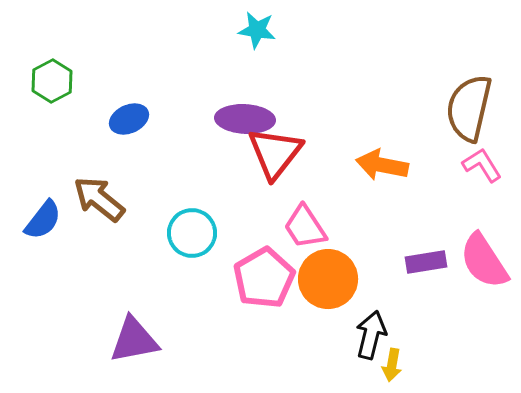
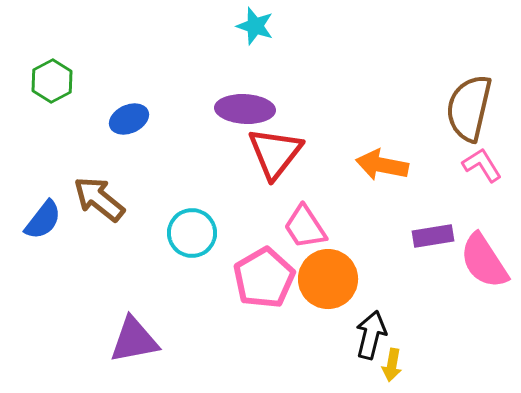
cyan star: moved 2 px left, 4 px up; rotated 9 degrees clockwise
purple ellipse: moved 10 px up
purple rectangle: moved 7 px right, 26 px up
